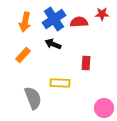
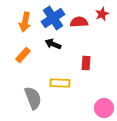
red star: rotated 24 degrees counterclockwise
blue cross: moved 1 px left, 1 px up
